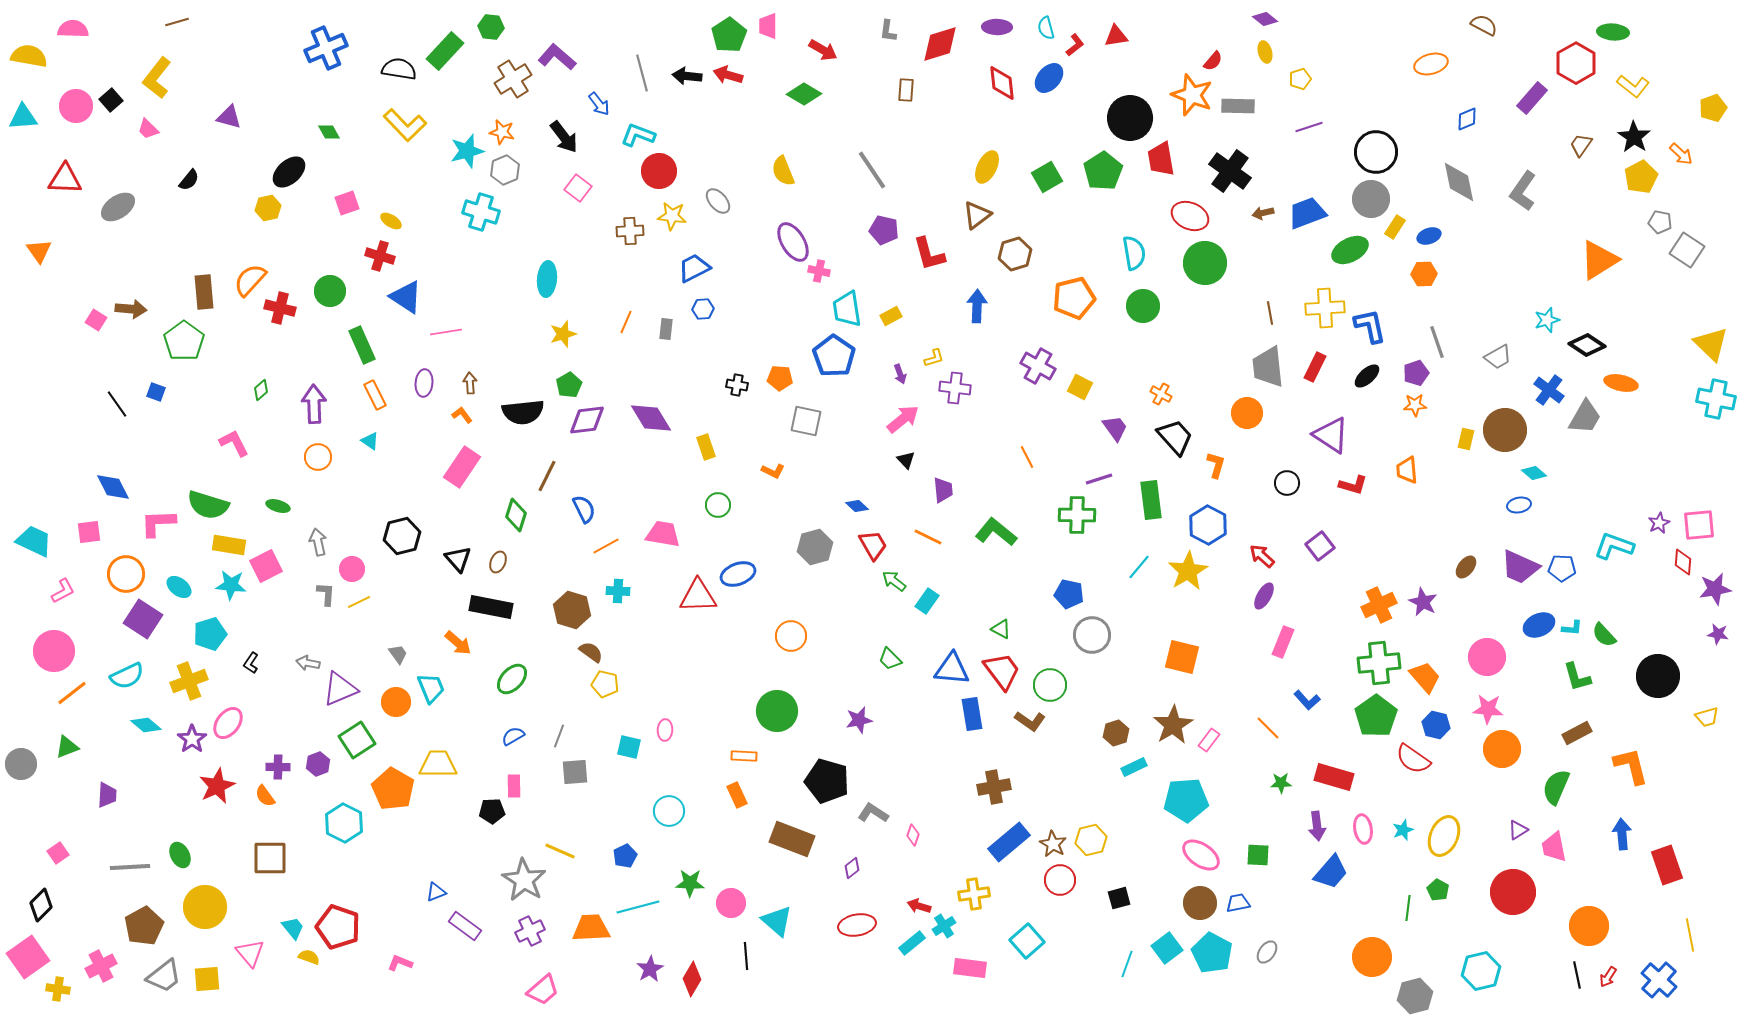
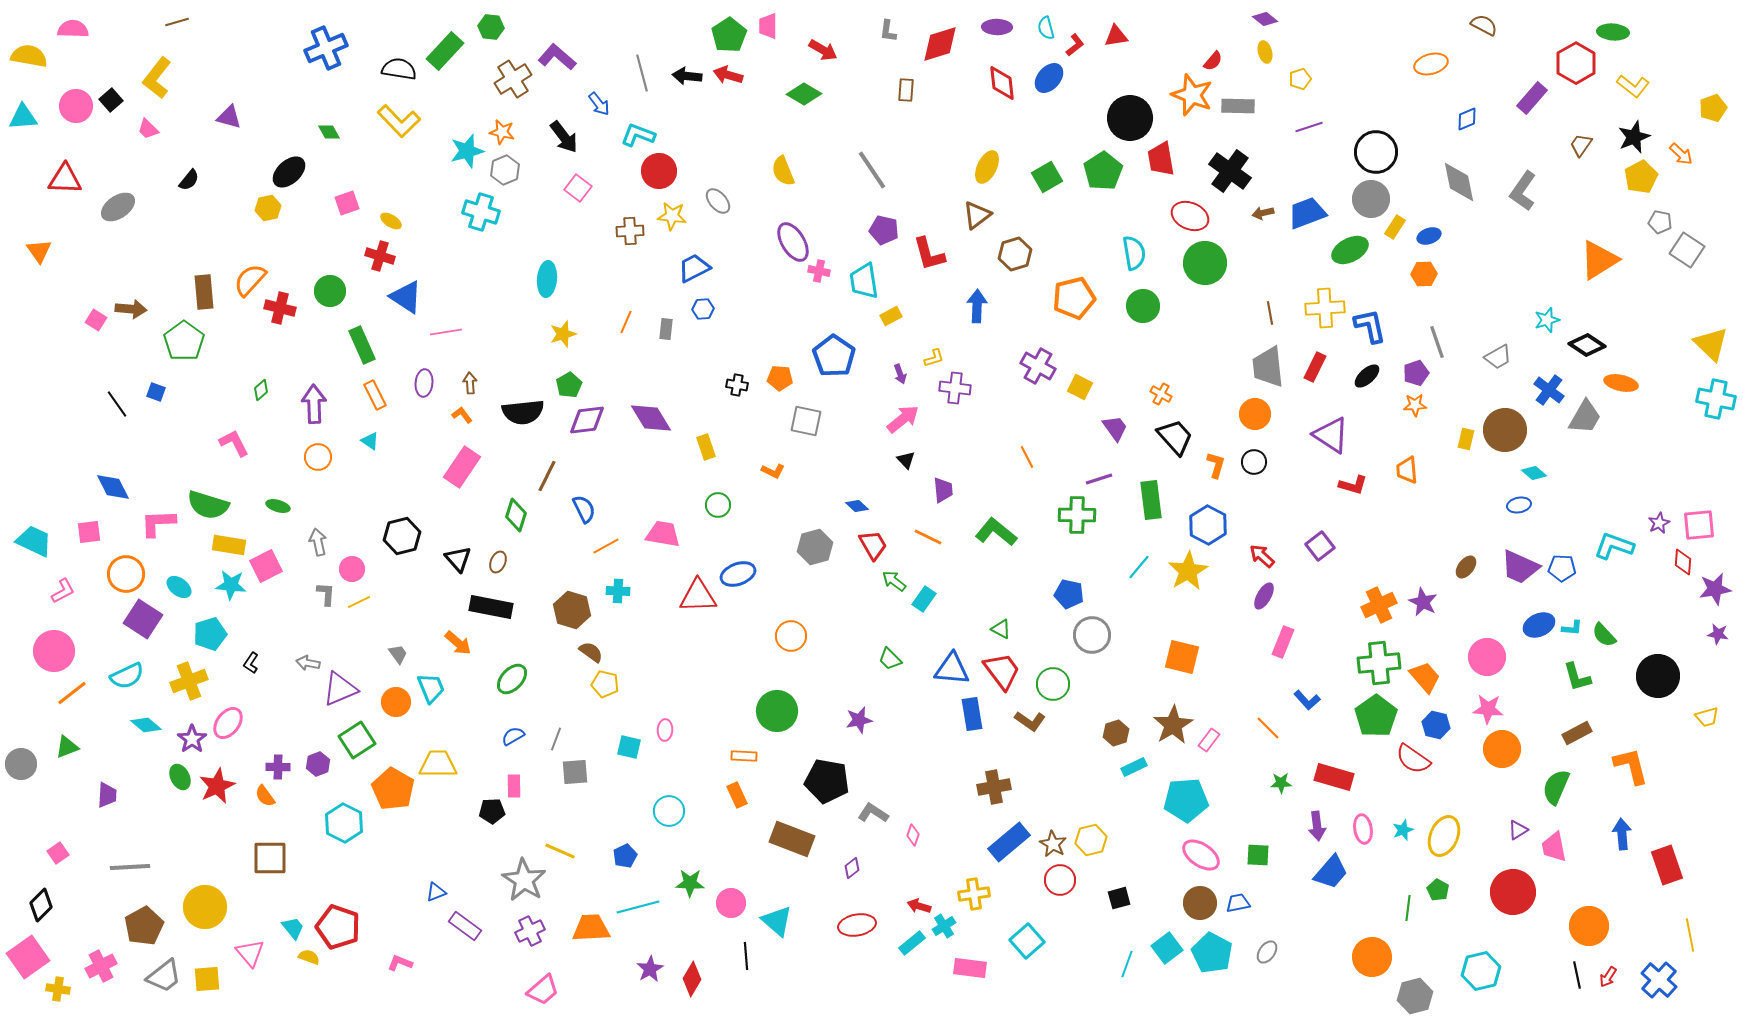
yellow L-shape at (405, 125): moved 6 px left, 4 px up
black star at (1634, 137): rotated 16 degrees clockwise
cyan trapezoid at (847, 309): moved 17 px right, 28 px up
orange circle at (1247, 413): moved 8 px right, 1 px down
black circle at (1287, 483): moved 33 px left, 21 px up
cyan rectangle at (927, 601): moved 3 px left, 2 px up
green circle at (1050, 685): moved 3 px right, 1 px up
gray line at (559, 736): moved 3 px left, 3 px down
black pentagon at (827, 781): rotated 6 degrees counterclockwise
green ellipse at (180, 855): moved 78 px up
